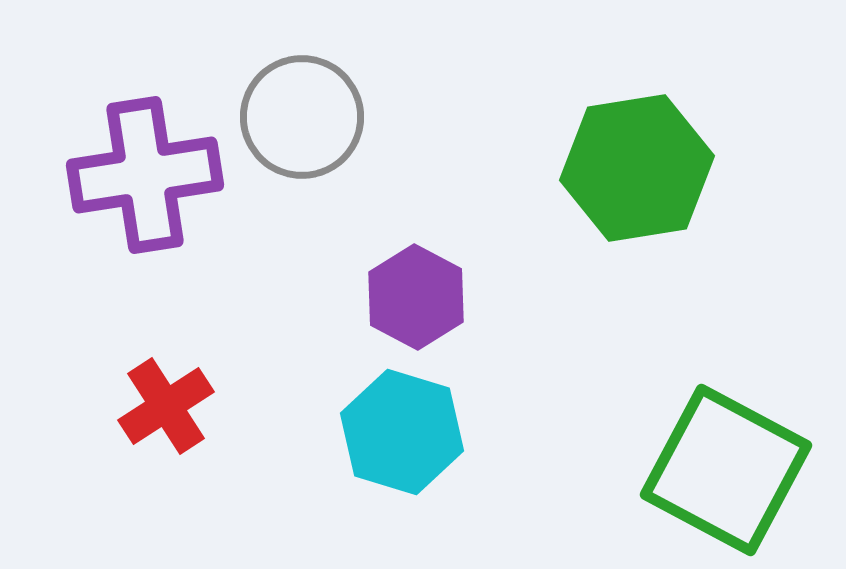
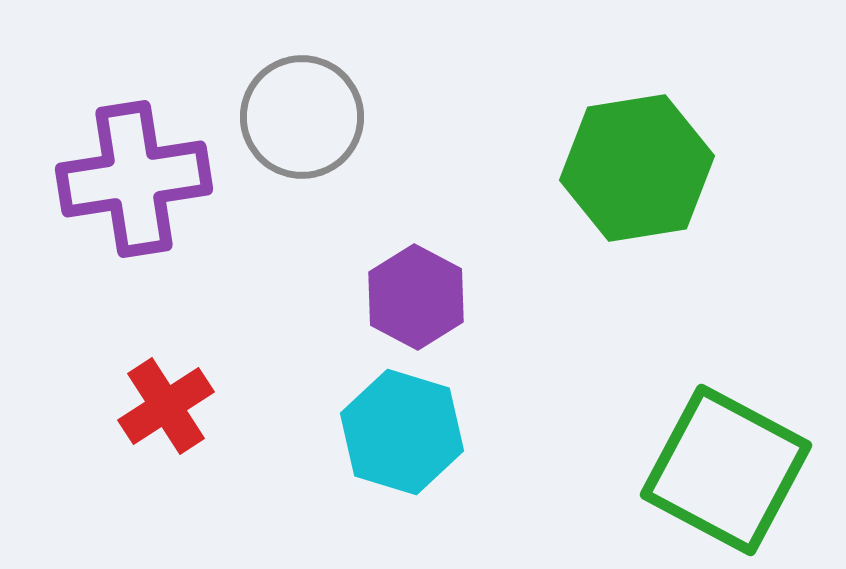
purple cross: moved 11 px left, 4 px down
